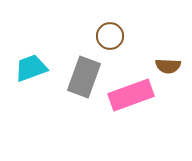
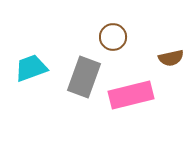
brown circle: moved 3 px right, 1 px down
brown semicircle: moved 3 px right, 8 px up; rotated 15 degrees counterclockwise
pink rectangle: rotated 6 degrees clockwise
